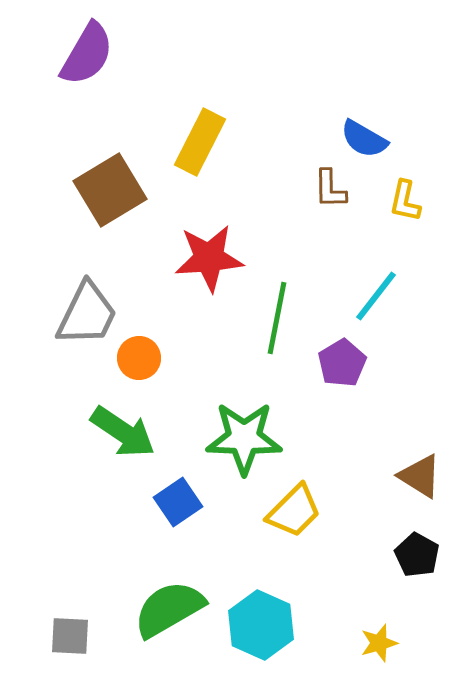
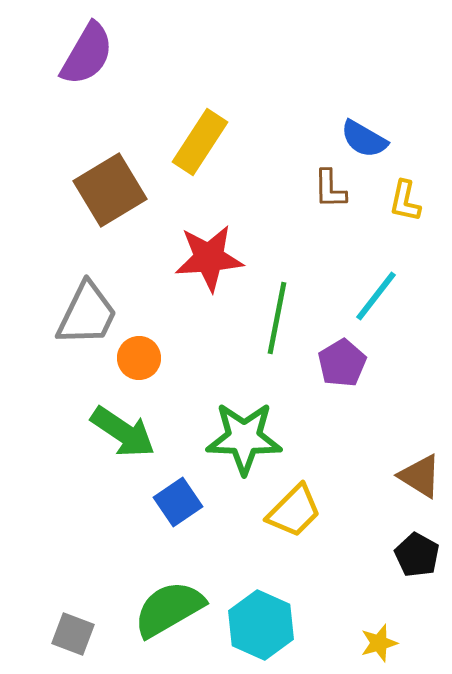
yellow rectangle: rotated 6 degrees clockwise
gray square: moved 3 px right, 2 px up; rotated 18 degrees clockwise
